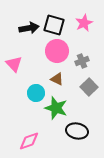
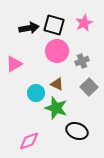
pink triangle: rotated 42 degrees clockwise
brown triangle: moved 5 px down
black ellipse: rotated 10 degrees clockwise
